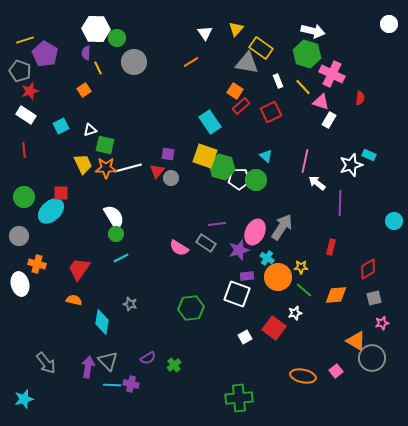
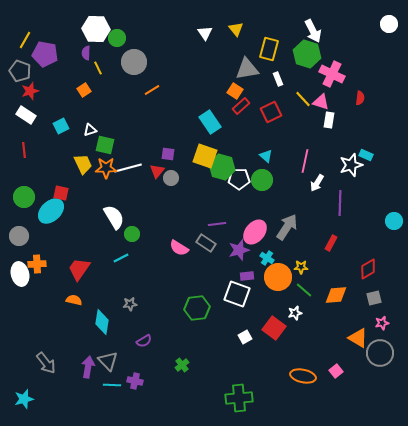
yellow triangle at (236, 29): rotated 21 degrees counterclockwise
white arrow at (313, 31): rotated 50 degrees clockwise
yellow line at (25, 40): rotated 42 degrees counterclockwise
yellow rectangle at (261, 48): moved 8 px right, 1 px down; rotated 70 degrees clockwise
purple pentagon at (45, 54): rotated 20 degrees counterclockwise
orange line at (191, 62): moved 39 px left, 28 px down
gray triangle at (247, 63): moved 6 px down; rotated 20 degrees counterclockwise
white rectangle at (278, 81): moved 2 px up
yellow line at (303, 87): moved 12 px down
white rectangle at (329, 120): rotated 21 degrees counterclockwise
cyan rectangle at (369, 155): moved 3 px left
green circle at (256, 180): moved 6 px right
white arrow at (317, 183): rotated 96 degrees counterclockwise
red square at (61, 193): rotated 14 degrees clockwise
gray arrow at (282, 227): moved 5 px right
pink ellipse at (255, 232): rotated 15 degrees clockwise
green circle at (116, 234): moved 16 px right
red rectangle at (331, 247): moved 4 px up; rotated 14 degrees clockwise
orange cross at (37, 264): rotated 18 degrees counterclockwise
white ellipse at (20, 284): moved 10 px up
gray star at (130, 304): rotated 24 degrees counterclockwise
green hexagon at (191, 308): moved 6 px right
orange triangle at (356, 341): moved 2 px right, 3 px up
purple semicircle at (148, 358): moved 4 px left, 17 px up
gray circle at (372, 358): moved 8 px right, 5 px up
green cross at (174, 365): moved 8 px right
purple cross at (131, 384): moved 4 px right, 3 px up
